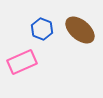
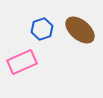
blue hexagon: rotated 20 degrees clockwise
